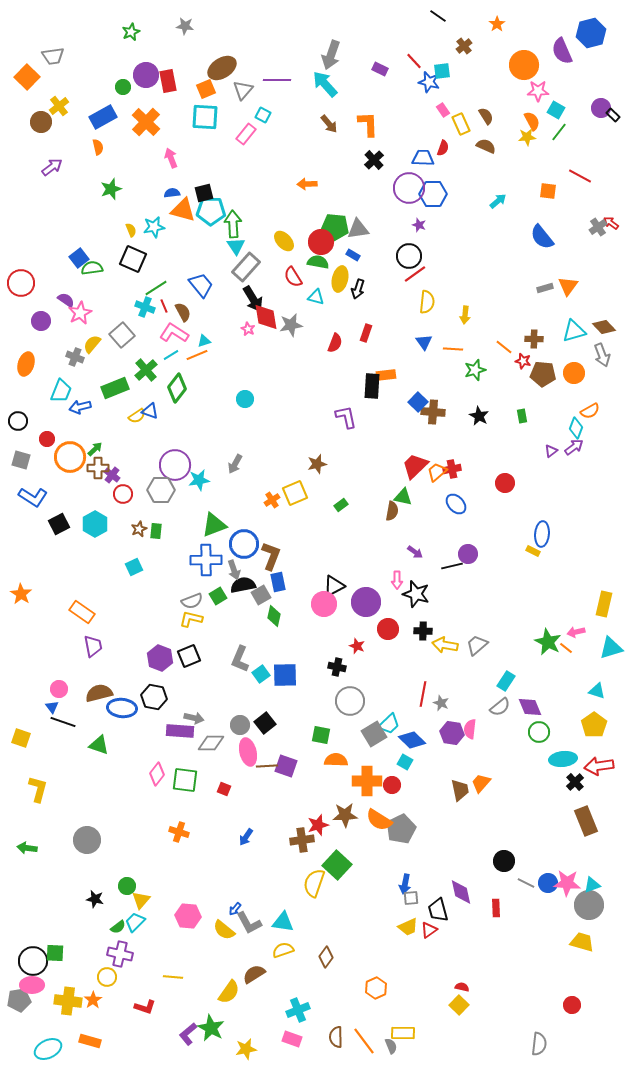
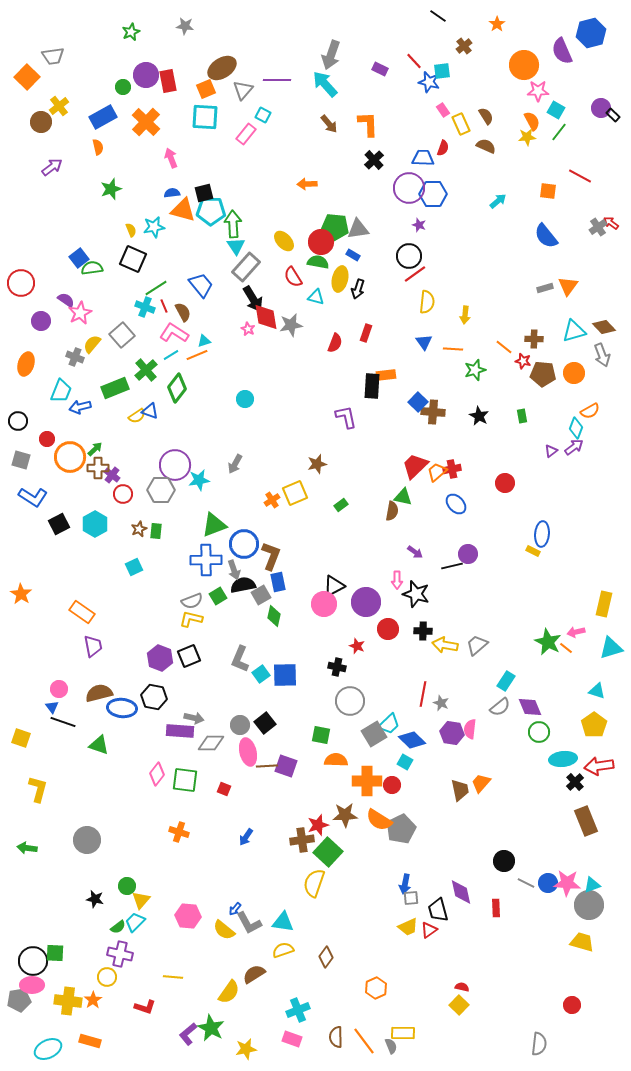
blue semicircle at (542, 237): moved 4 px right, 1 px up
green square at (337, 865): moved 9 px left, 13 px up
